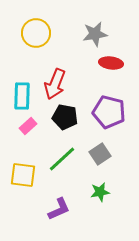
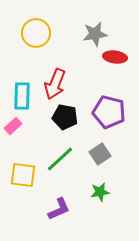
red ellipse: moved 4 px right, 6 px up
pink rectangle: moved 15 px left
green line: moved 2 px left
